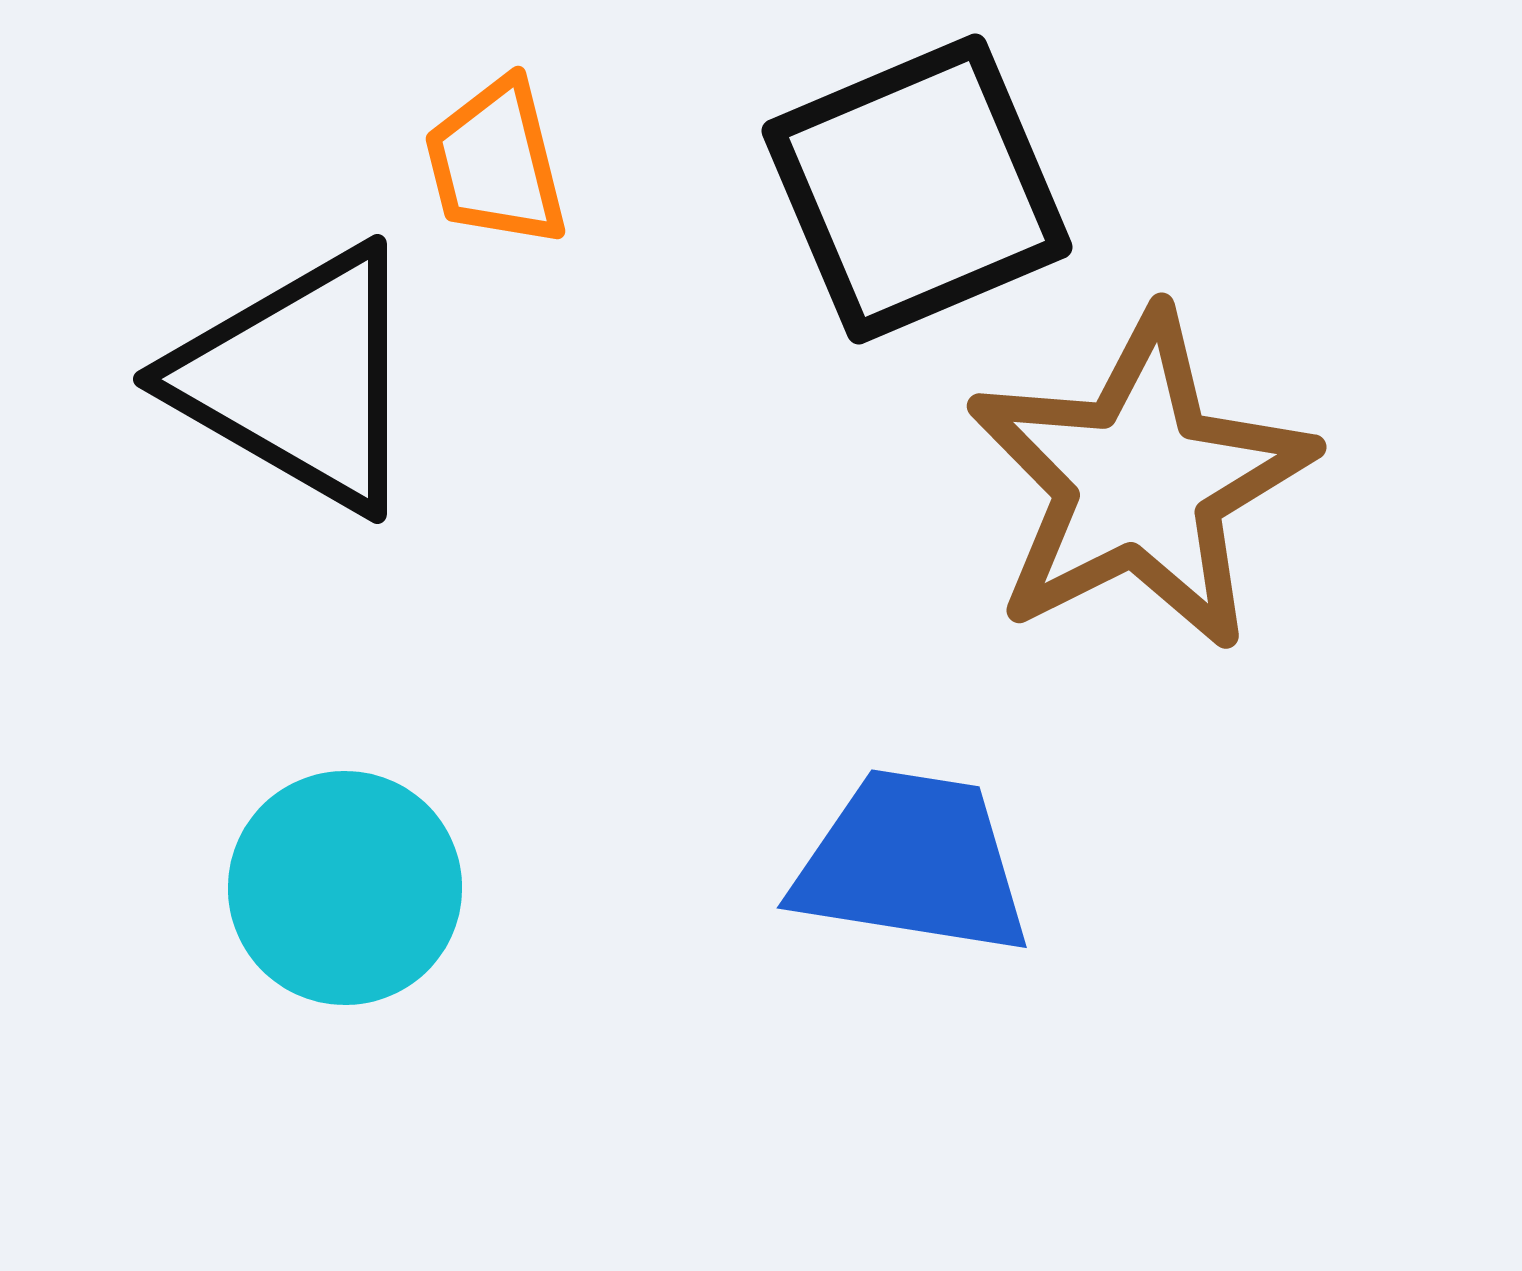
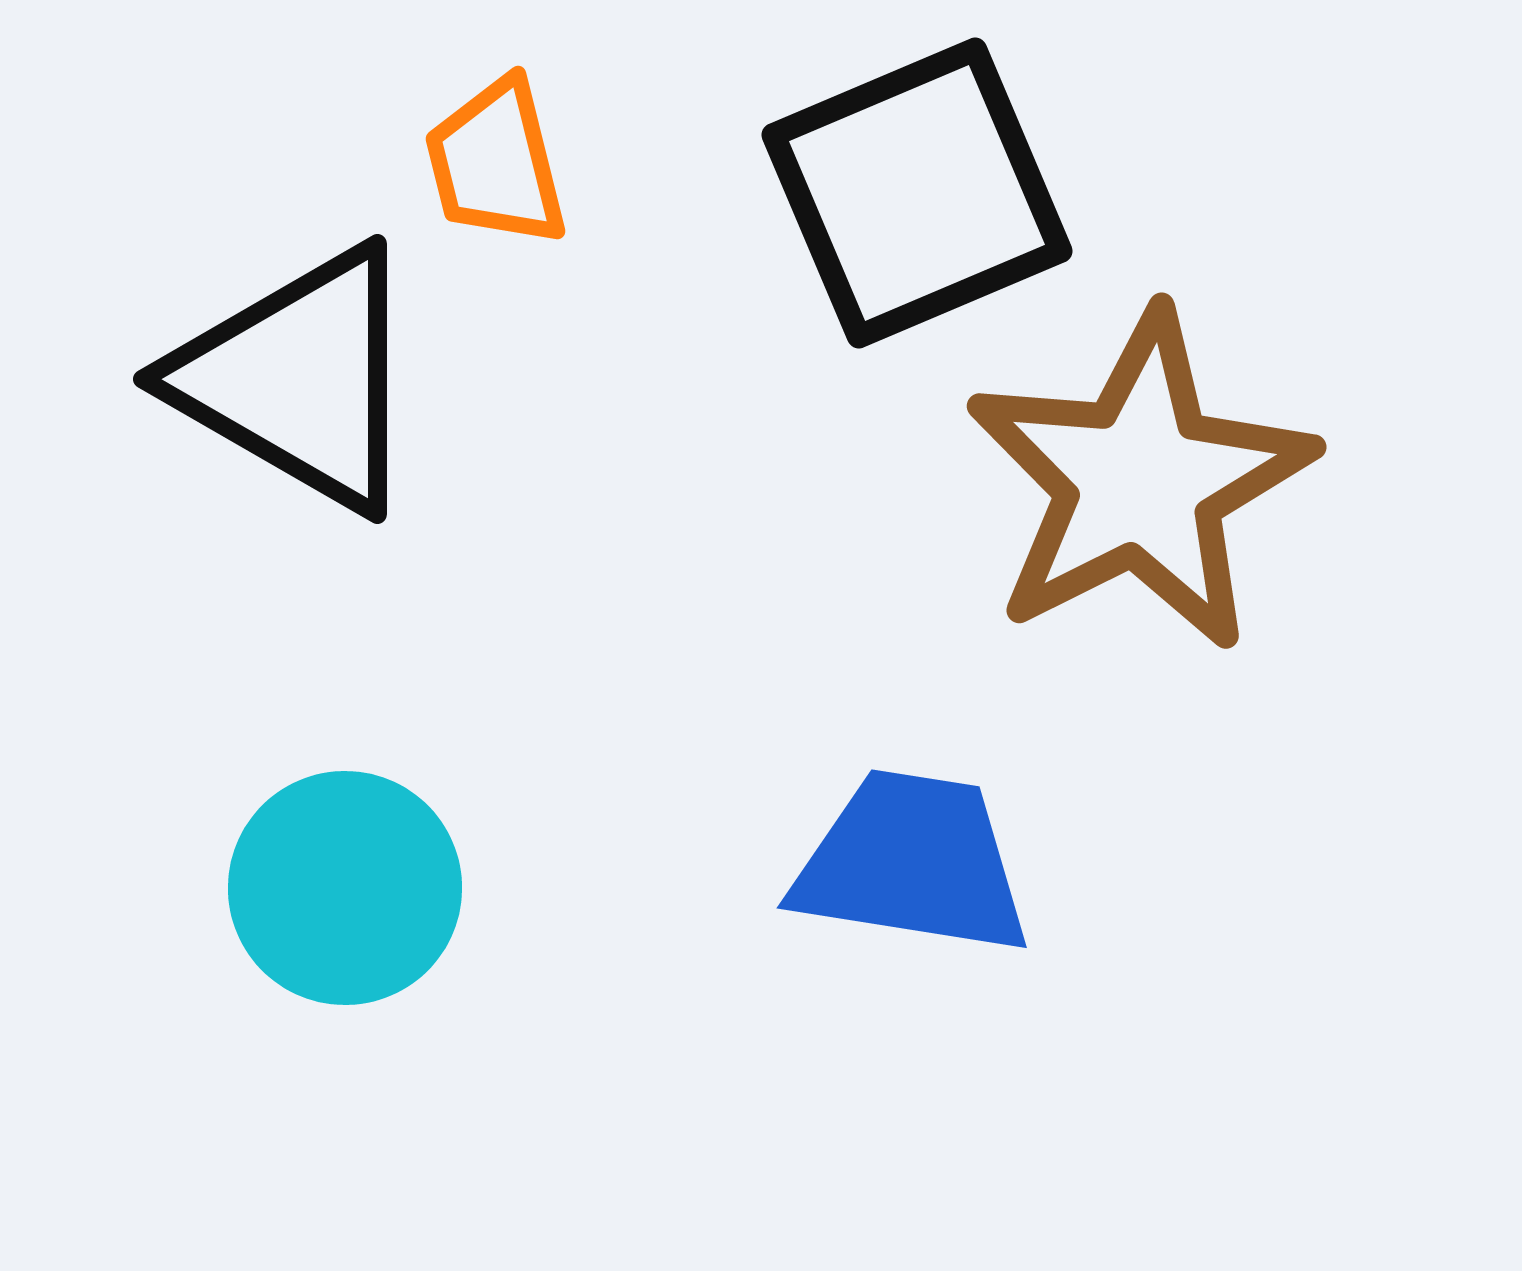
black square: moved 4 px down
